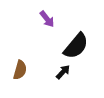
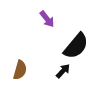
black arrow: moved 1 px up
